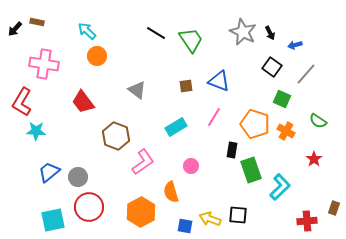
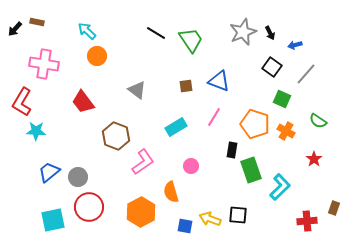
gray star at (243, 32): rotated 24 degrees clockwise
